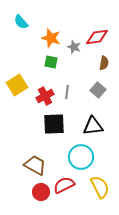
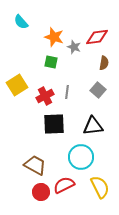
orange star: moved 3 px right, 1 px up
